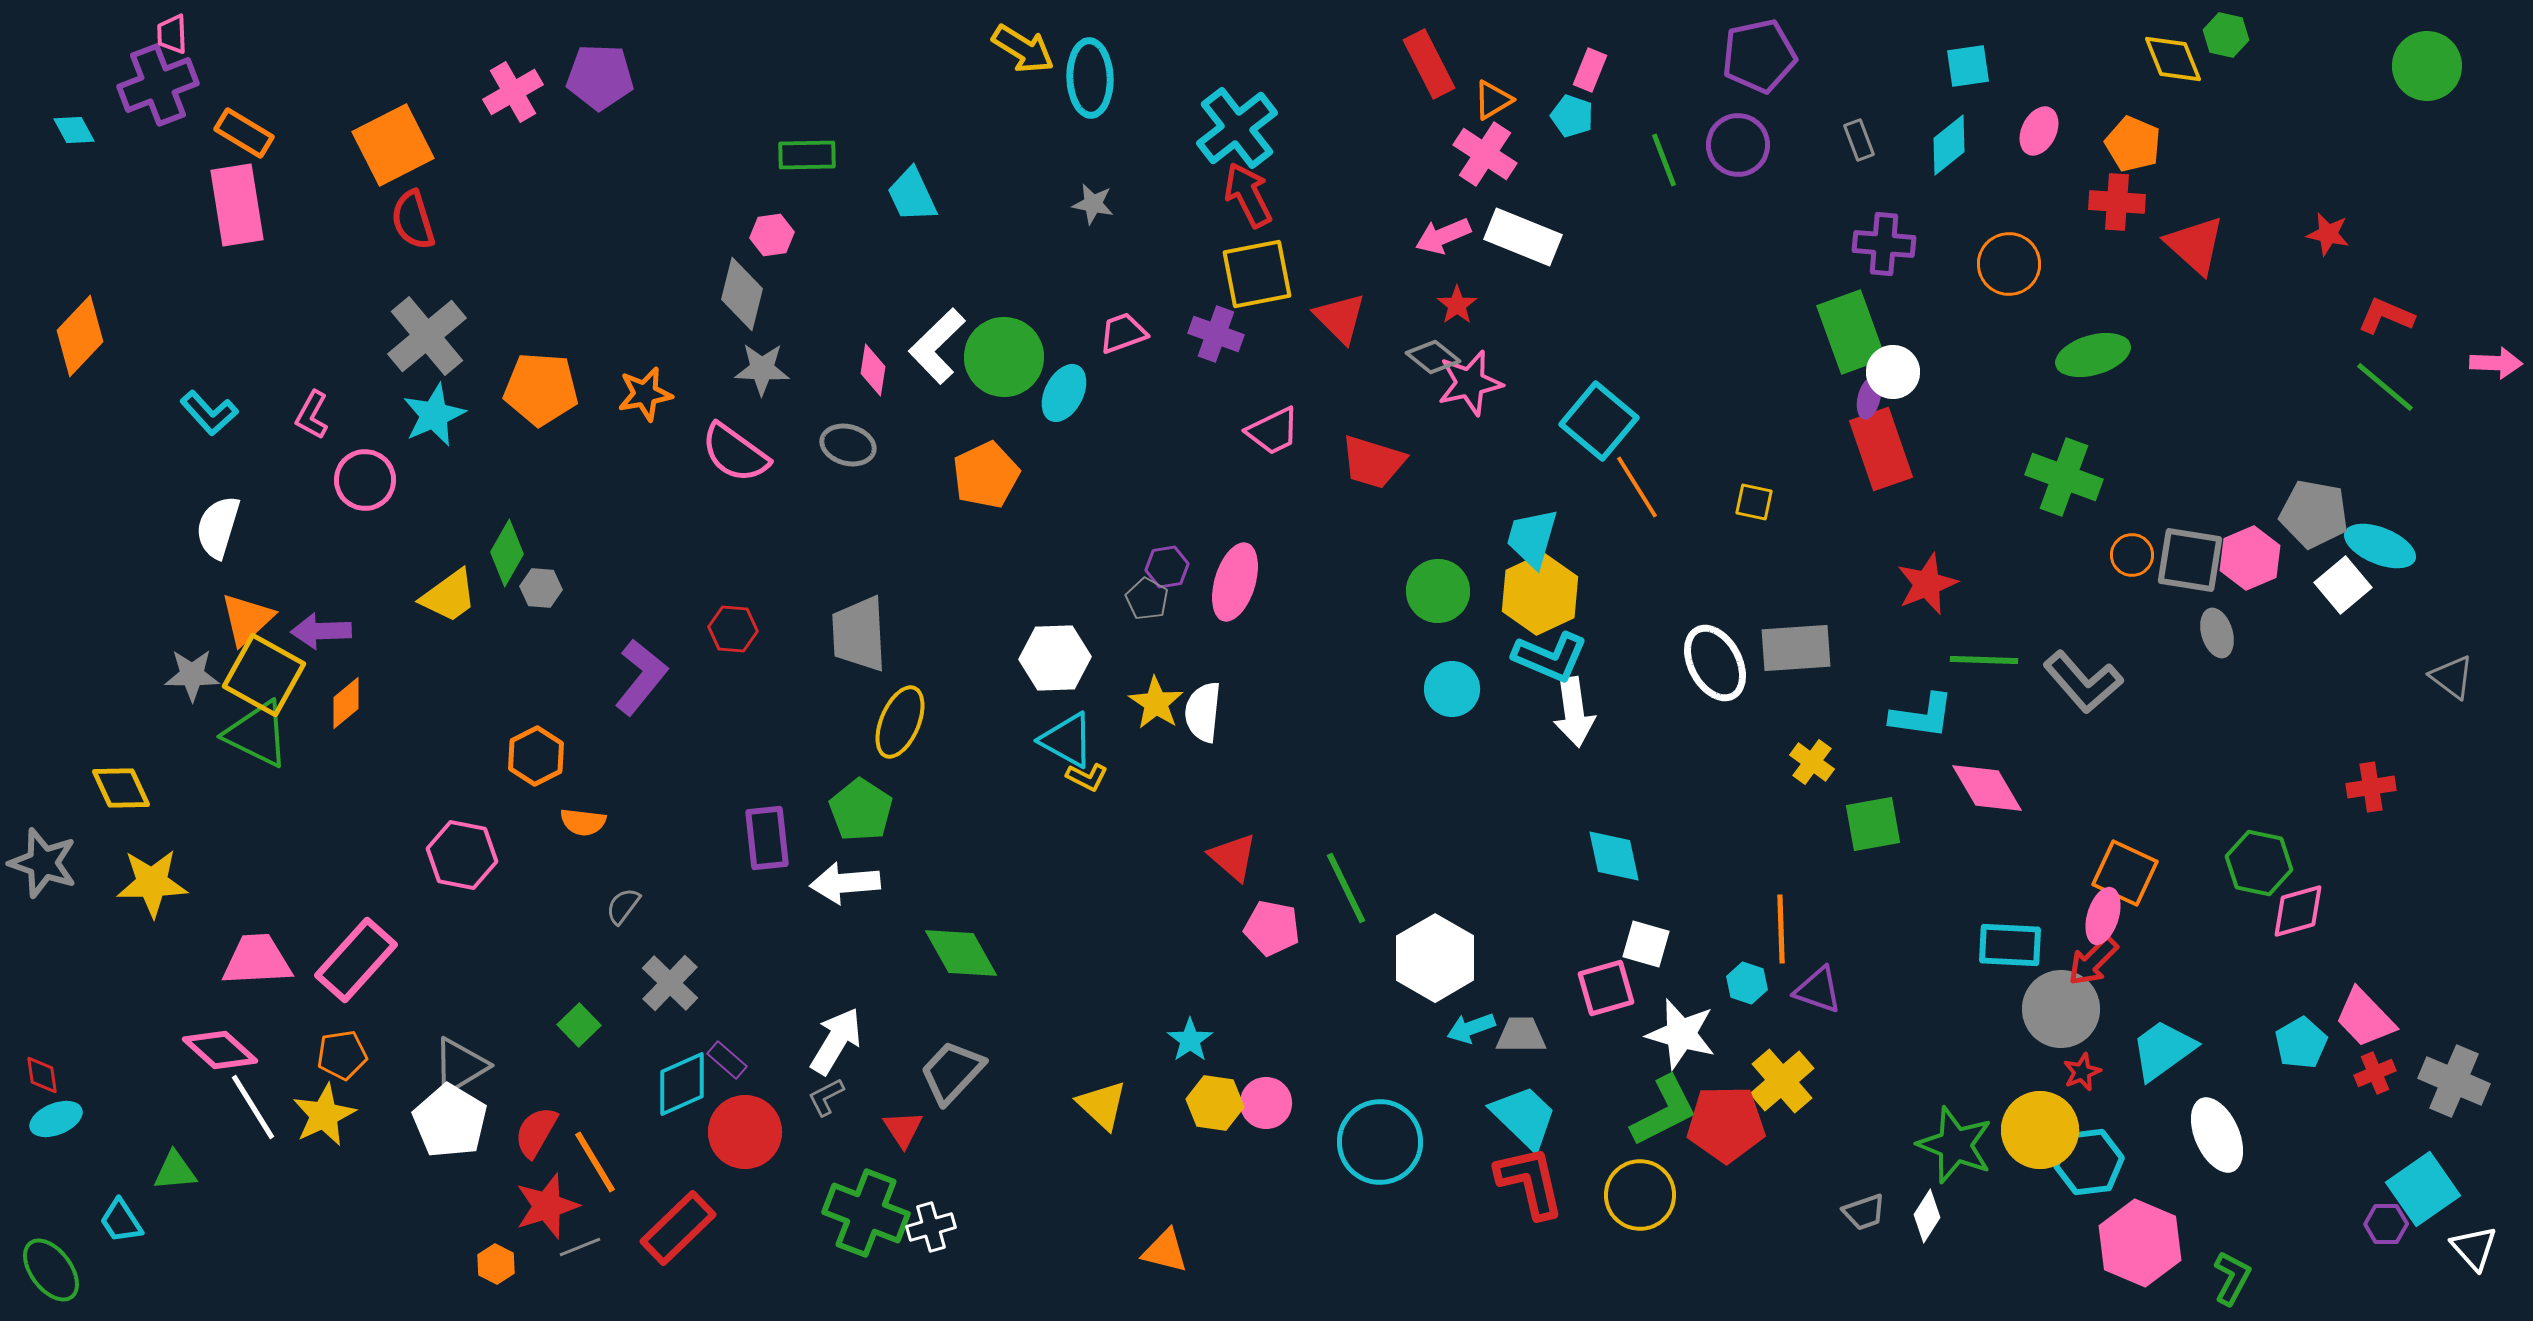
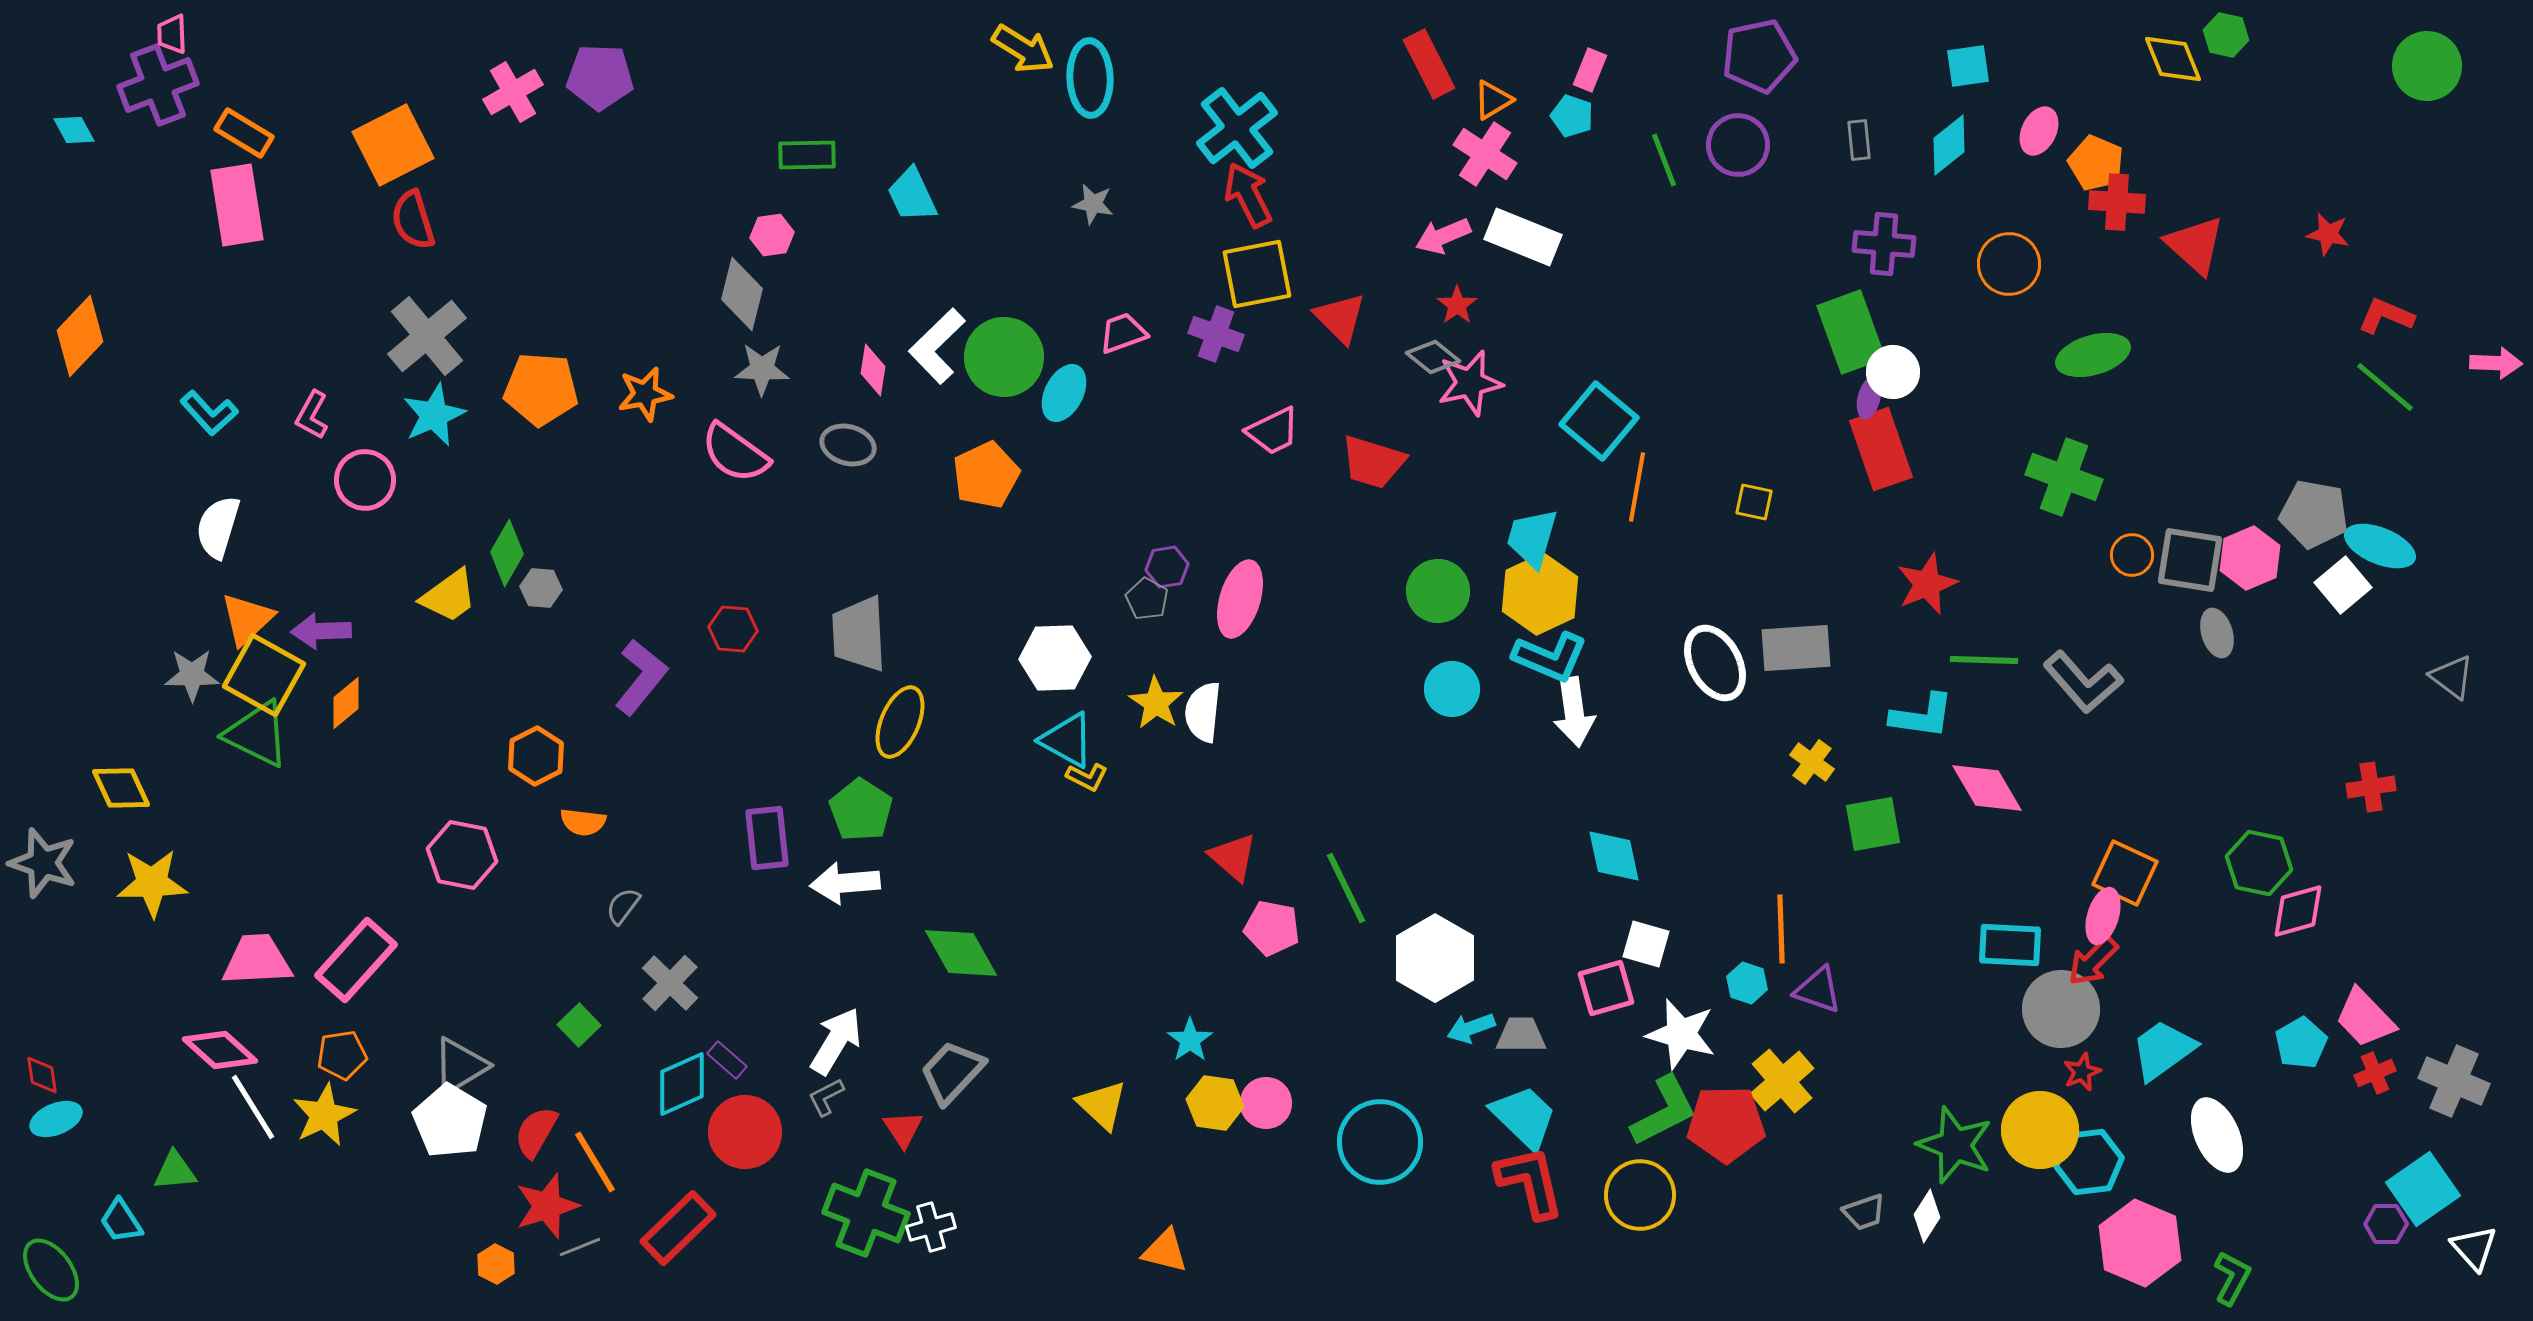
gray rectangle at (1859, 140): rotated 15 degrees clockwise
orange pentagon at (2133, 144): moved 37 px left, 19 px down
orange line at (1637, 487): rotated 42 degrees clockwise
pink ellipse at (1235, 582): moved 5 px right, 17 px down
